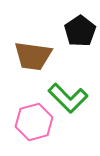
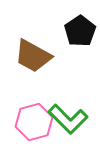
brown trapezoid: rotated 21 degrees clockwise
green L-shape: moved 21 px down
